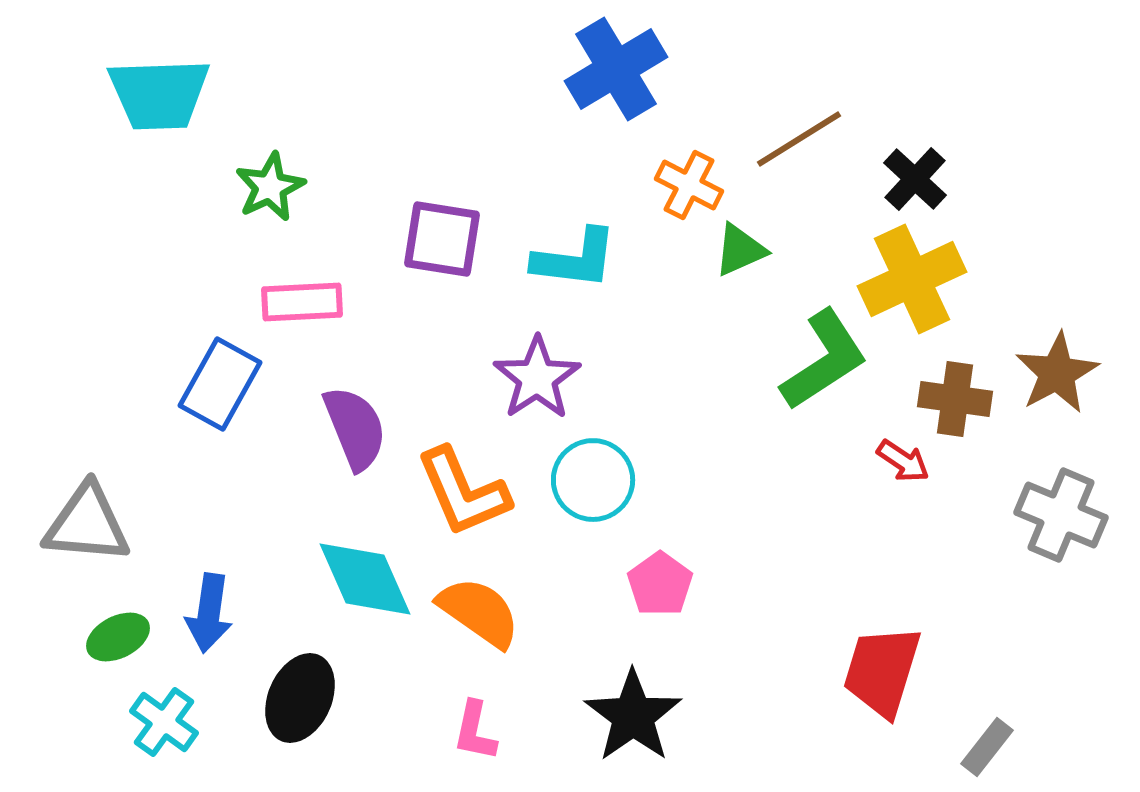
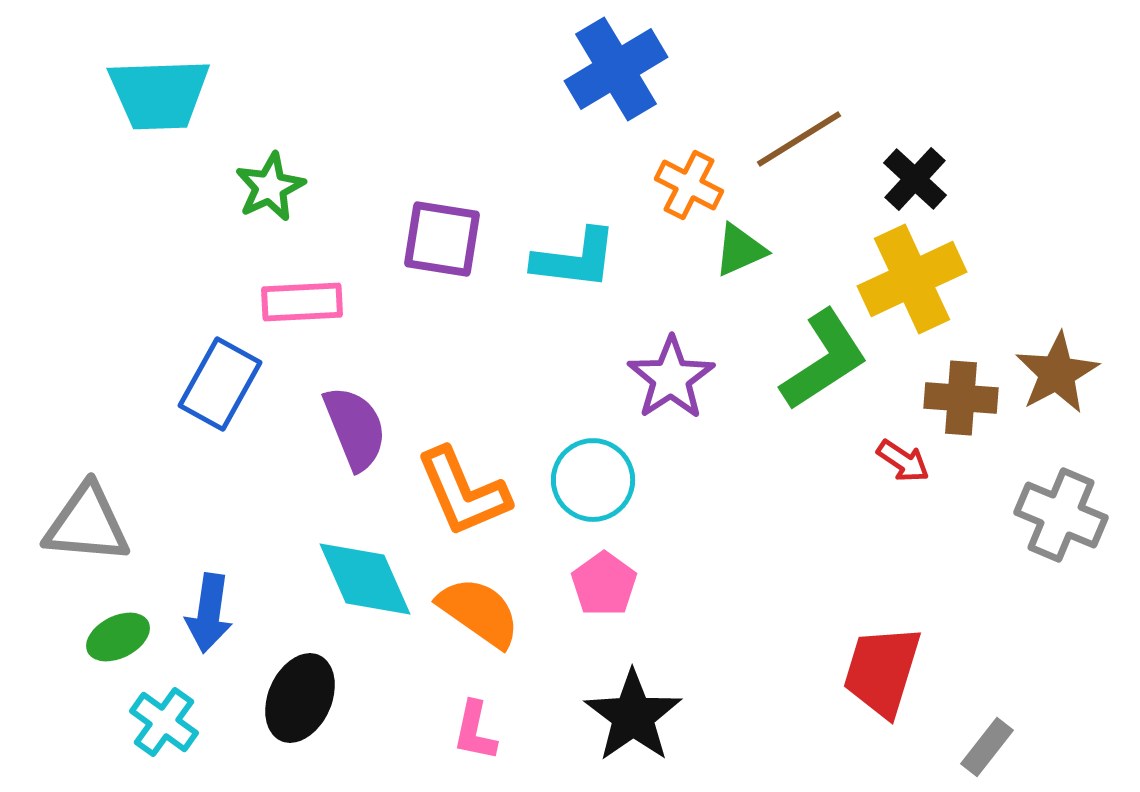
purple star: moved 134 px right
brown cross: moved 6 px right, 1 px up; rotated 4 degrees counterclockwise
pink pentagon: moved 56 px left
